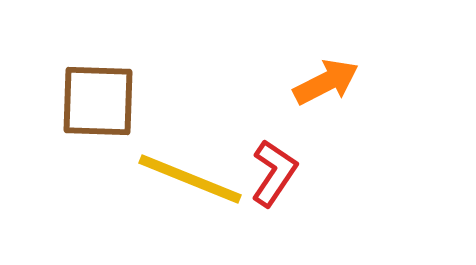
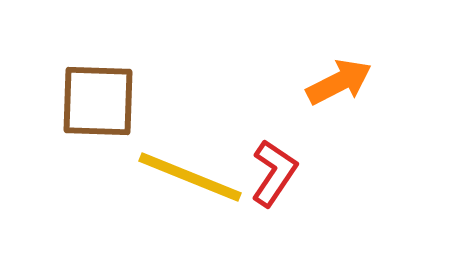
orange arrow: moved 13 px right
yellow line: moved 2 px up
